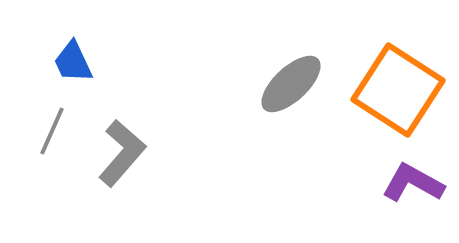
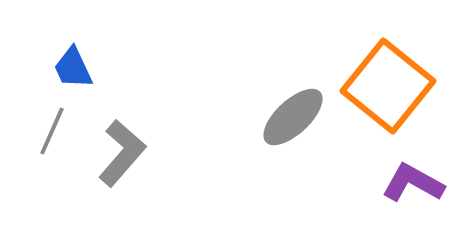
blue trapezoid: moved 6 px down
gray ellipse: moved 2 px right, 33 px down
orange square: moved 10 px left, 4 px up; rotated 6 degrees clockwise
